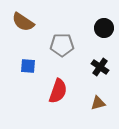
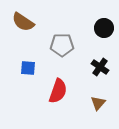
blue square: moved 2 px down
brown triangle: rotated 35 degrees counterclockwise
